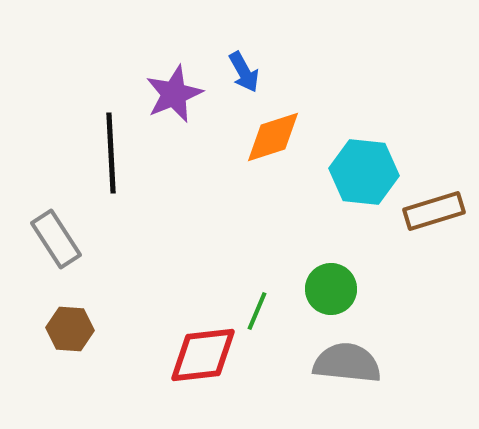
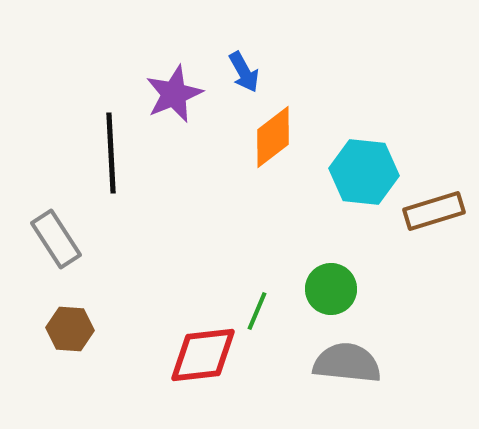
orange diamond: rotated 20 degrees counterclockwise
